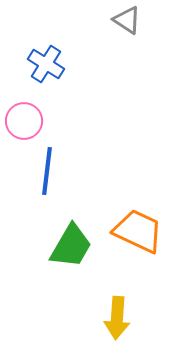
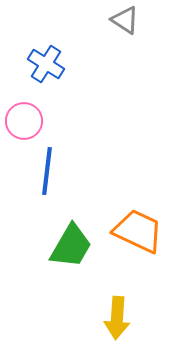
gray triangle: moved 2 px left
